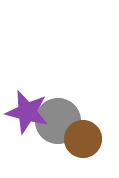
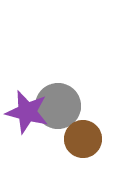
gray circle: moved 15 px up
